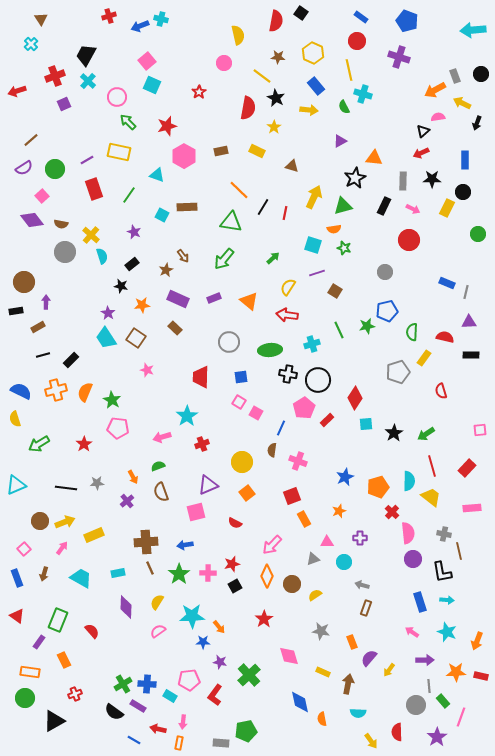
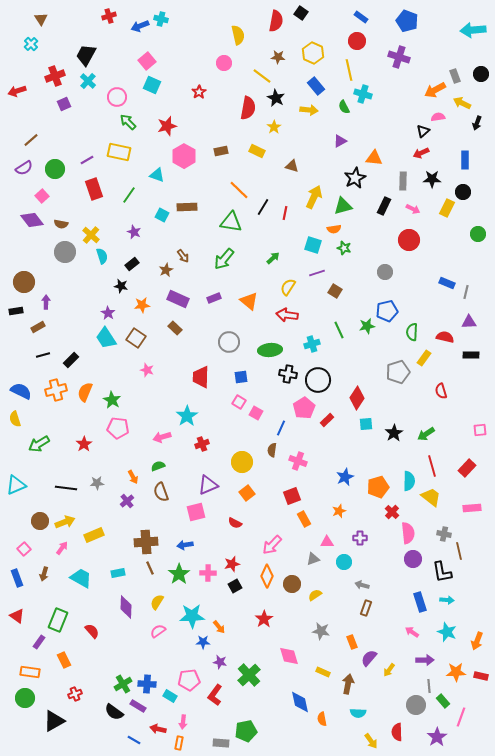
red diamond at (355, 398): moved 2 px right
